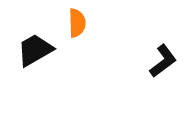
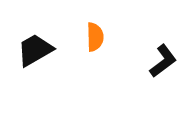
orange semicircle: moved 18 px right, 14 px down
